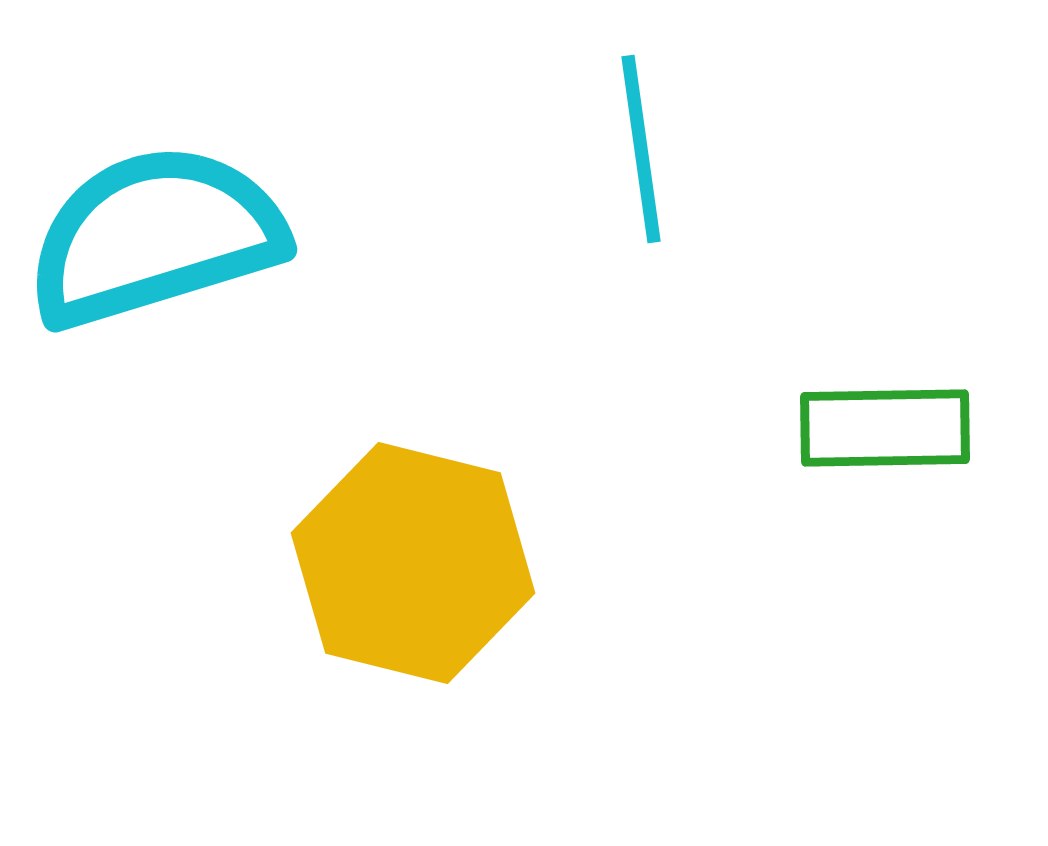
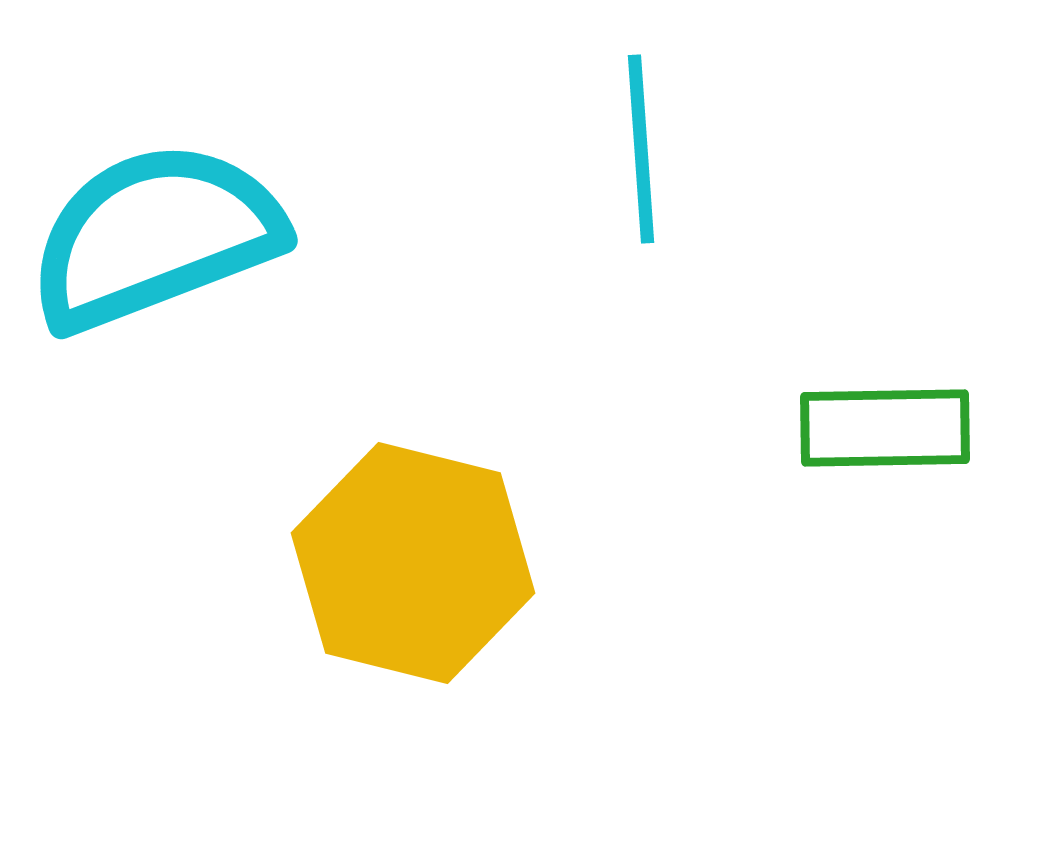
cyan line: rotated 4 degrees clockwise
cyan semicircle: rotated 4 degrees counterclockwise
